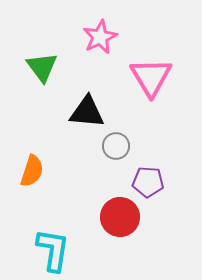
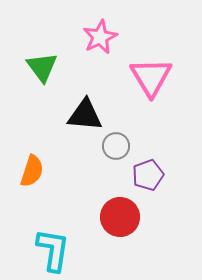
black triangle: moved 2 px left, 3 px down
purple pentagon: moved 7 px up; rotated 24 degrees counterclockwise
